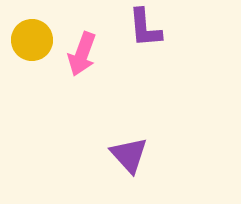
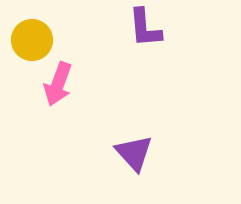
pink arrow: moved 24 px left, 30 px down
purple triangle: moved 5 px right, 2 px up
